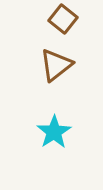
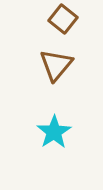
brown triangle: rotated 12 degrees counterclockwise
